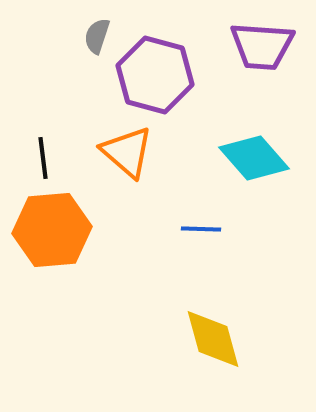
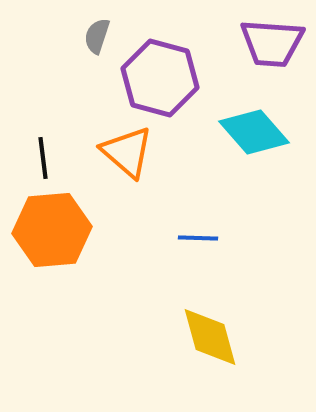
purple trapezoid: moved 10 px right, 3 px up
purple hexagon: moved 5 px right, 3 px down
cyan diamond: moved 26 px up
blue line: moved 3 px left, 9 px down
yellow diamond: moved 3 px left, 2 px up
